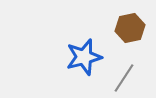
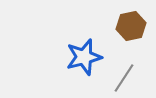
brown hexagon: moved 1 px right, 2 px up
